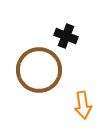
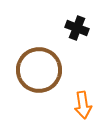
black cross: moved 11 px right, 8 px up
